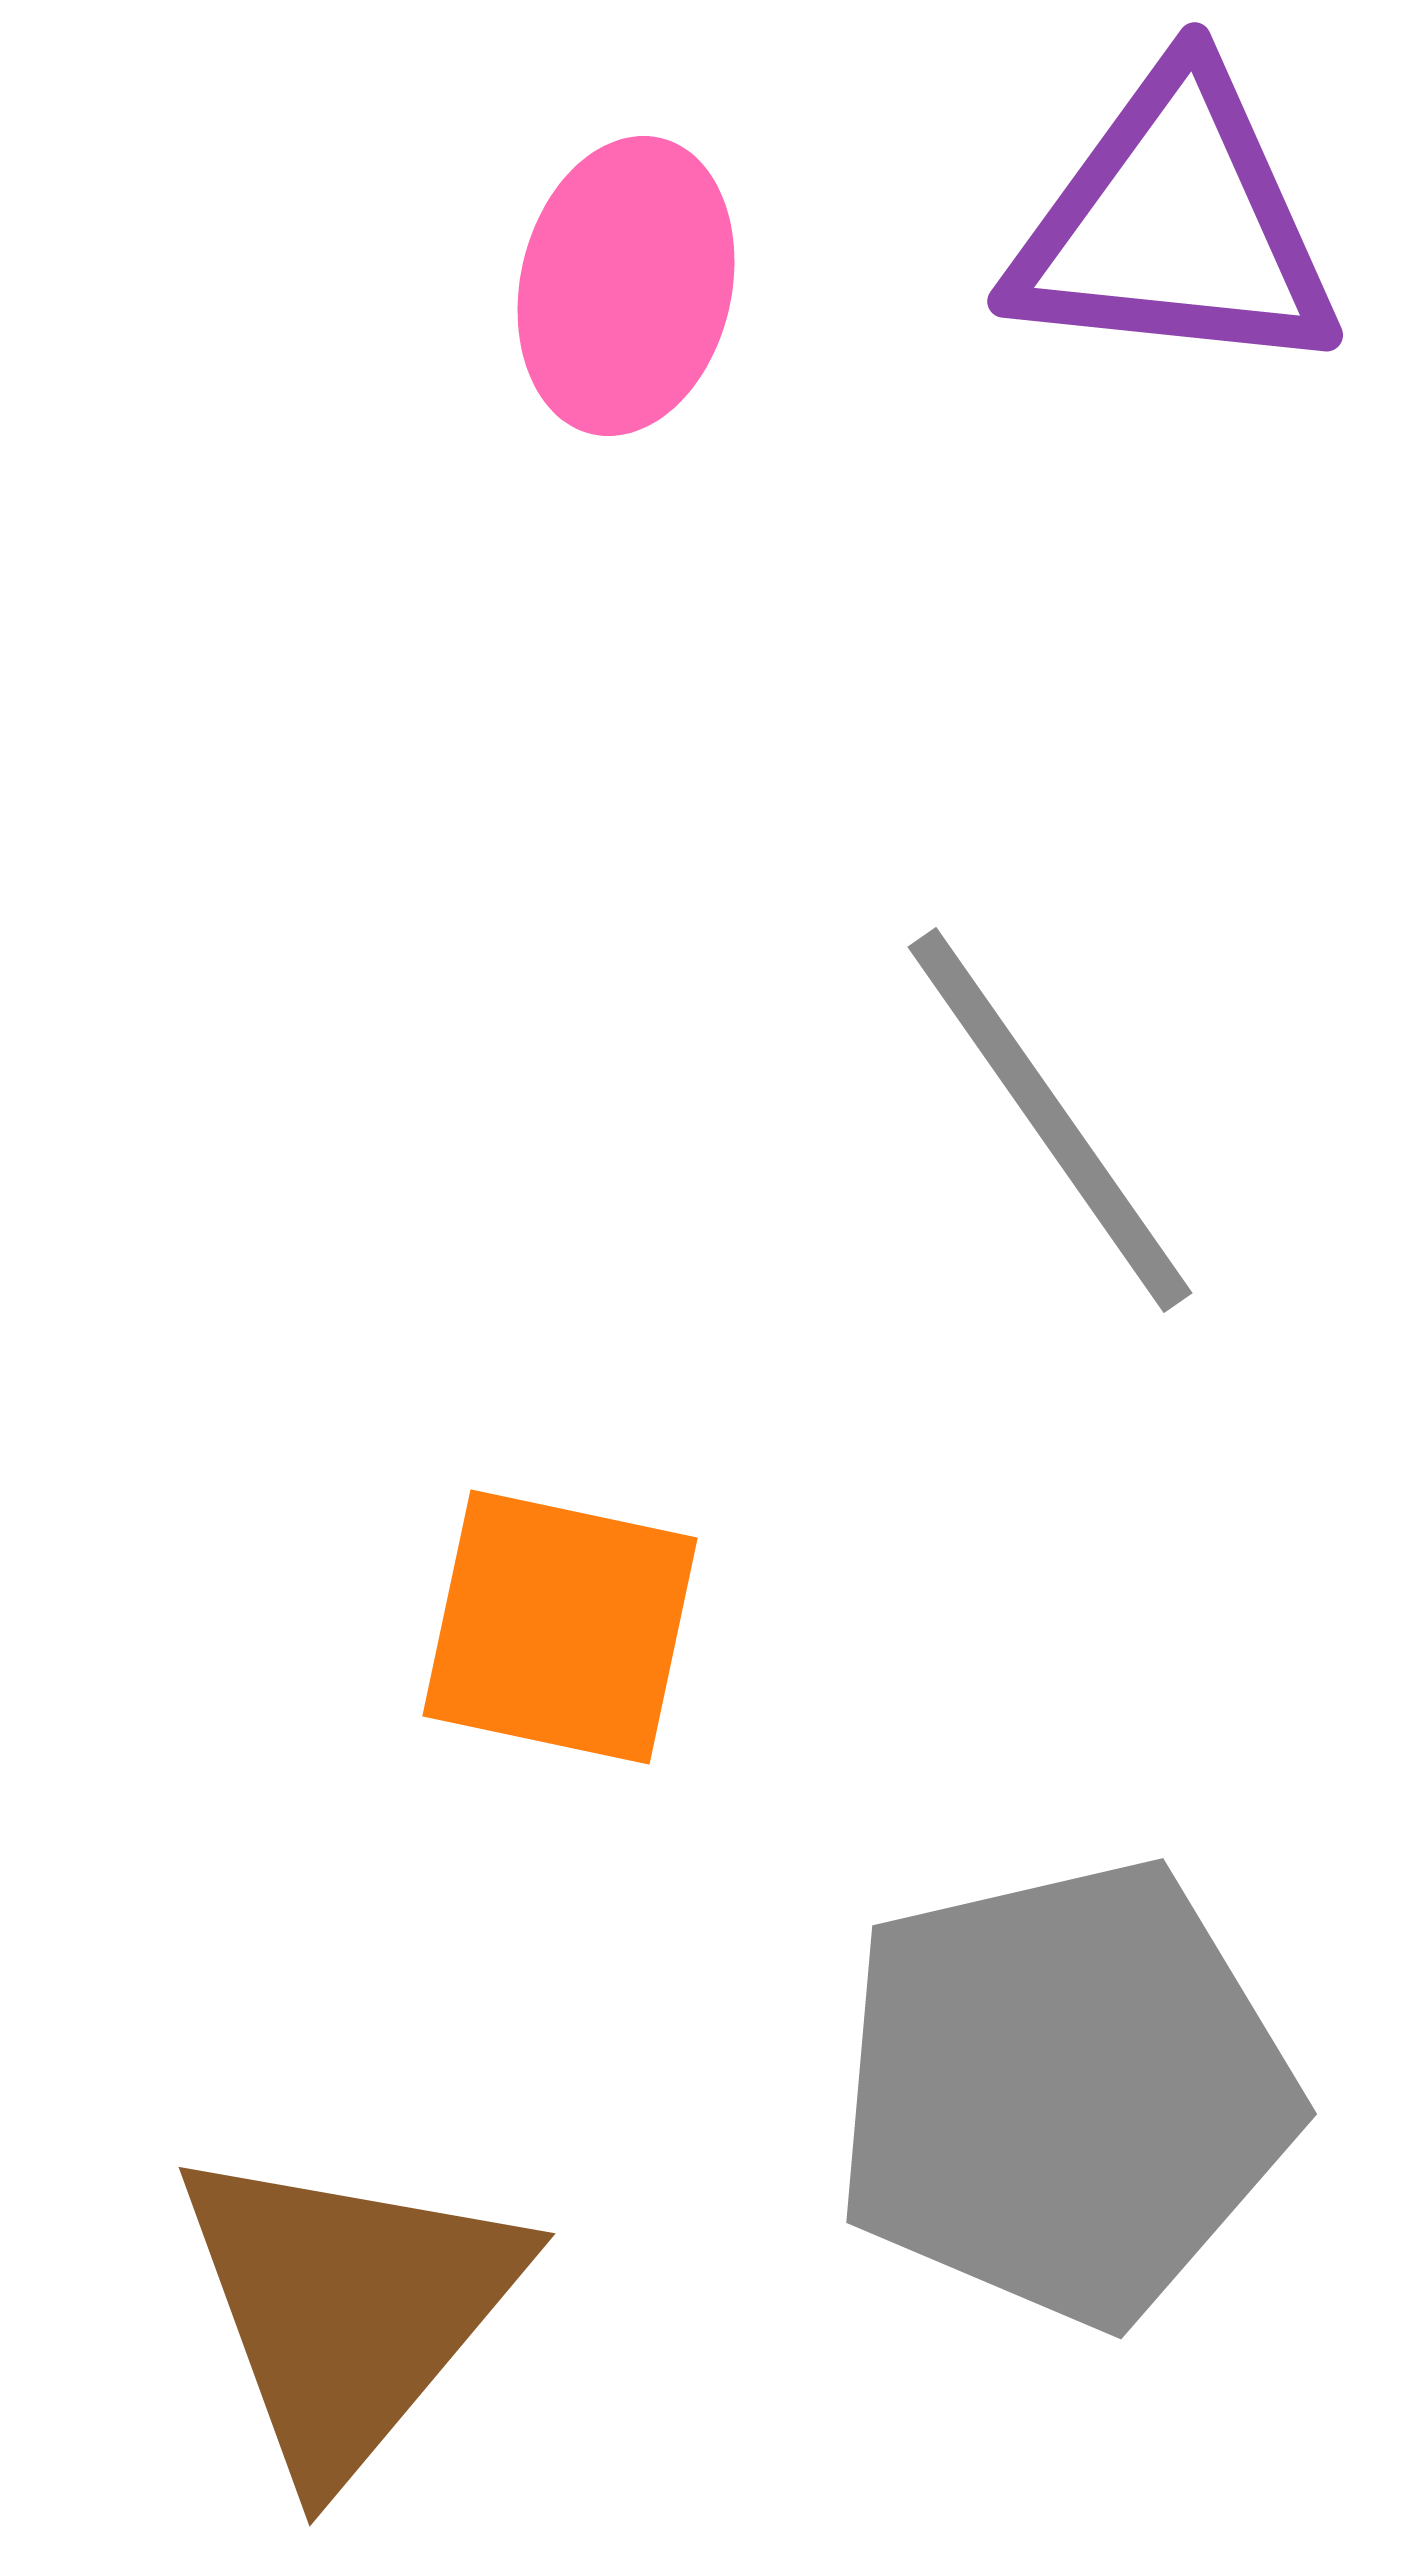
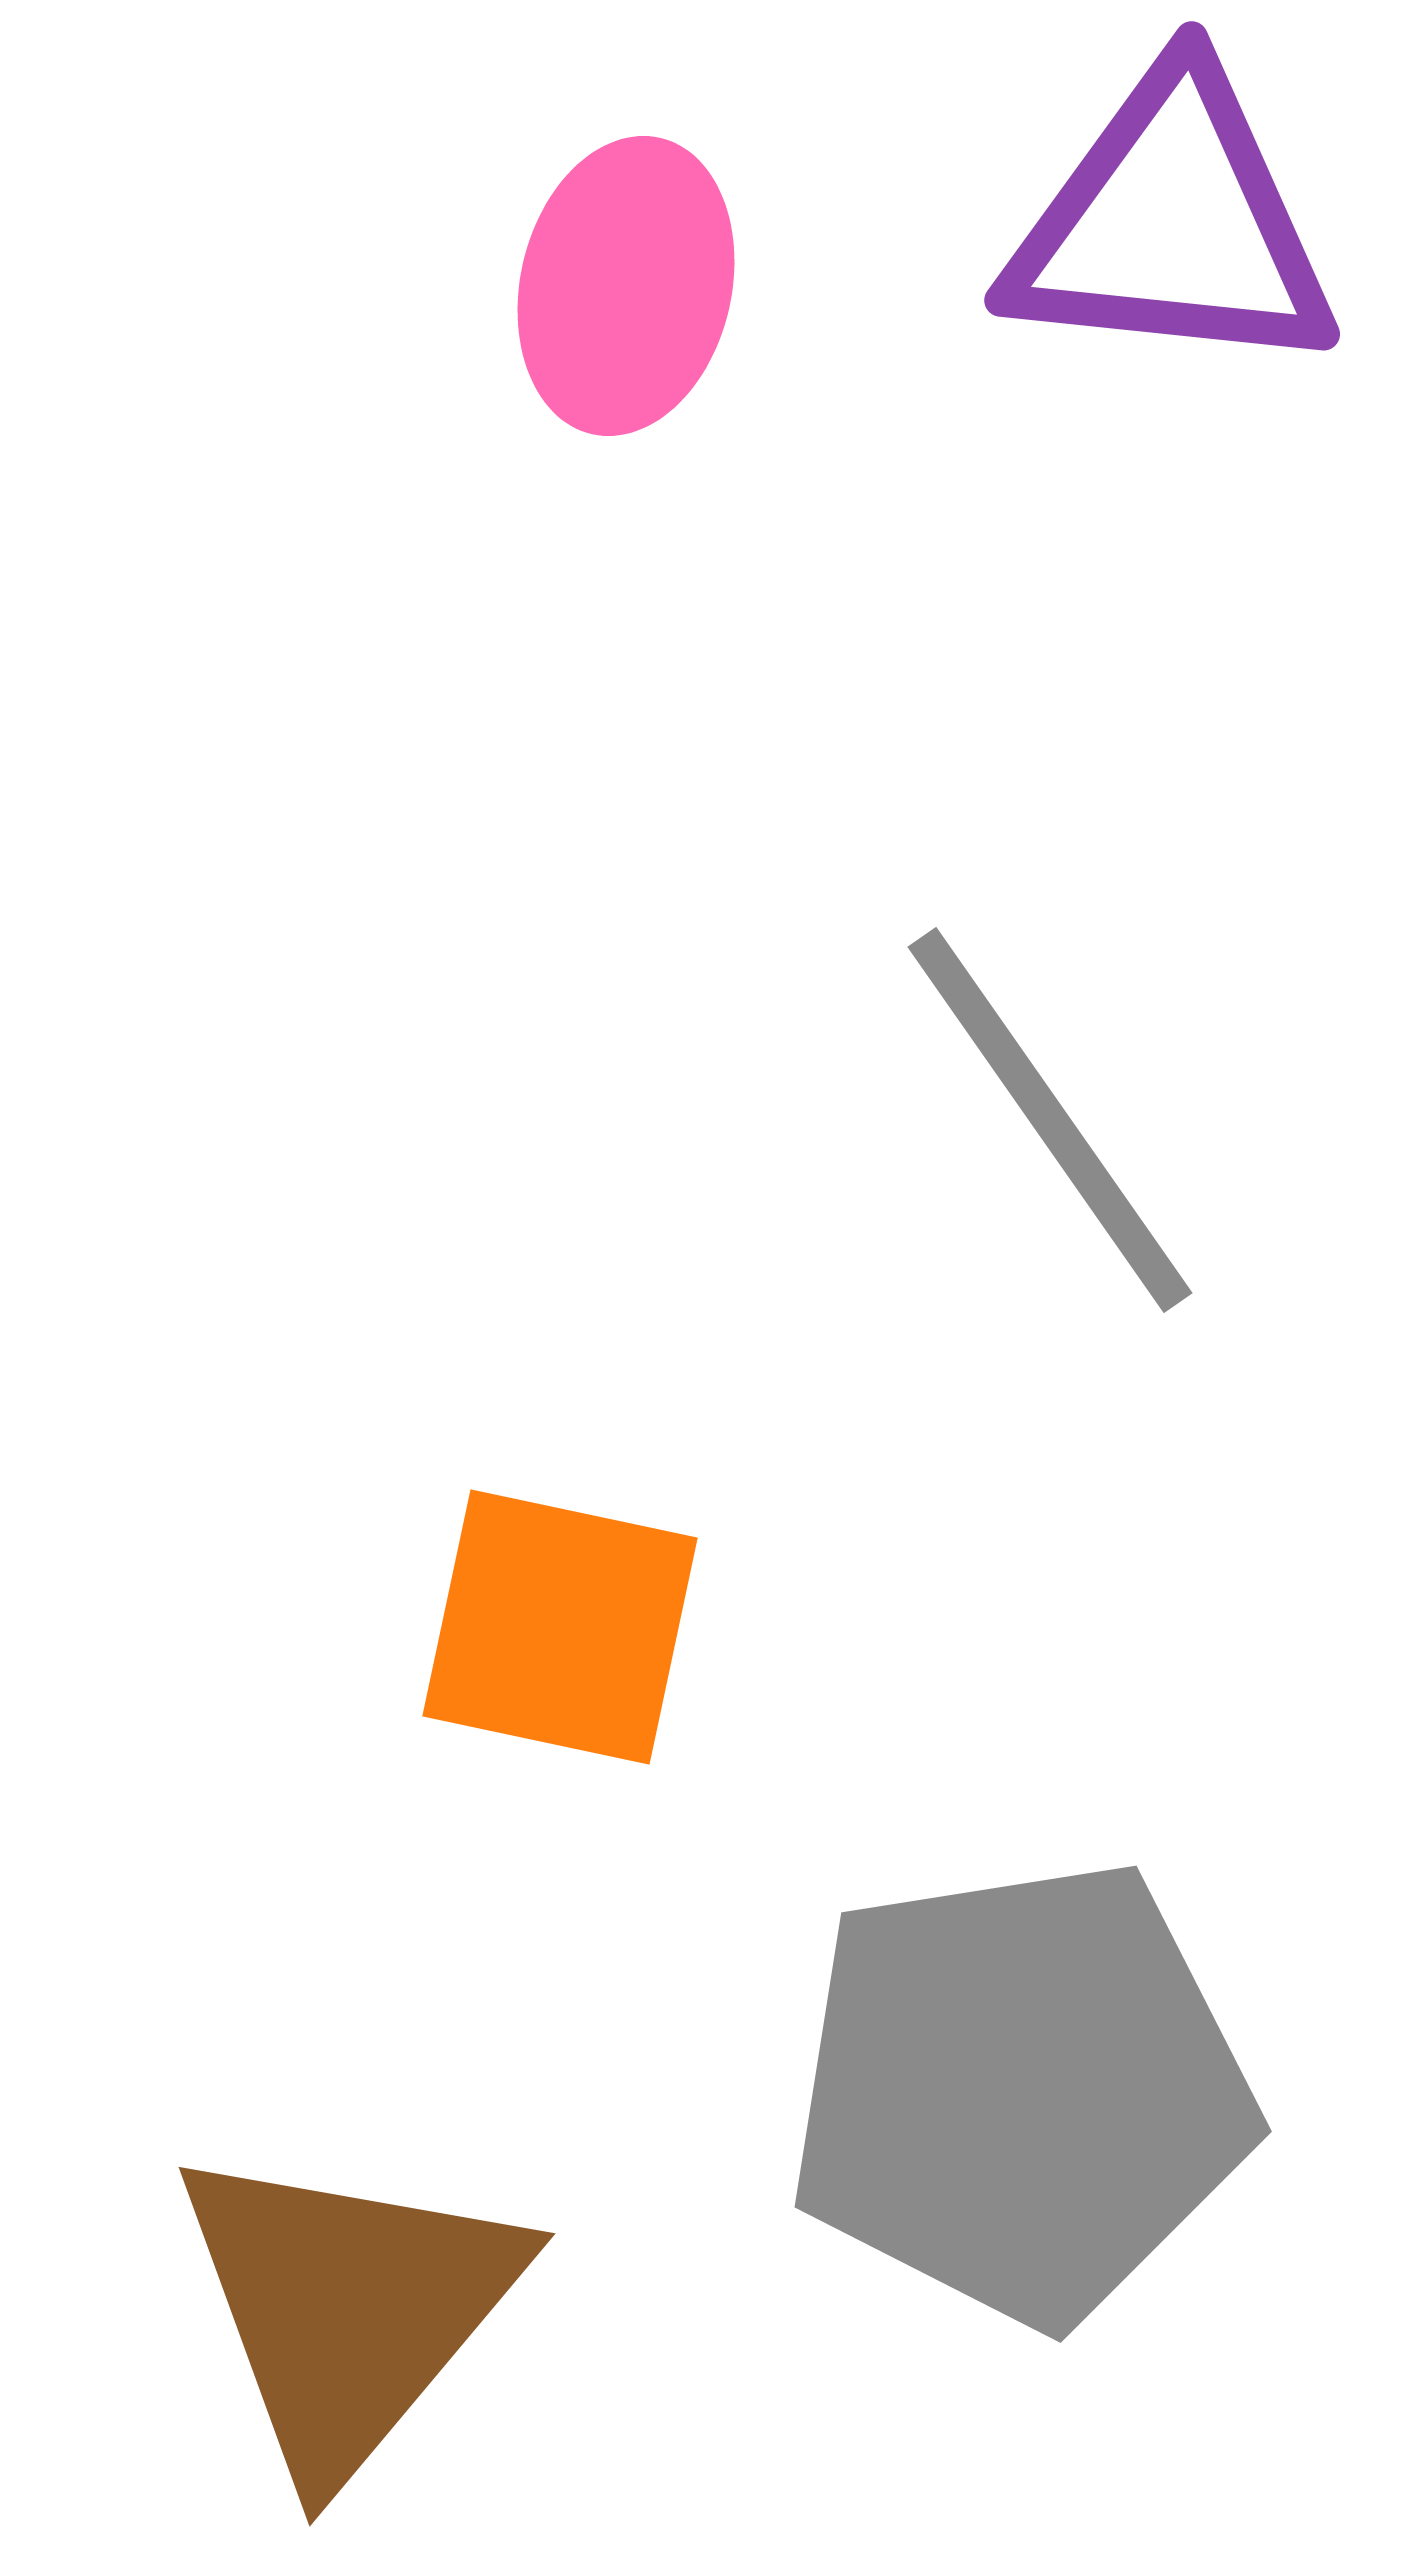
purple triangle: moved 3 px left, 1 px up
gray pentagon: moved 43 px left; rotated 4 degrees clockwise
